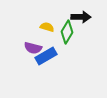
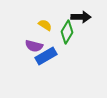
yellow semicircle: moved 2 px left, 2 px up; rotated 16 degrees clockwise
purple semicircle: moved 1 px right, 2 px up
